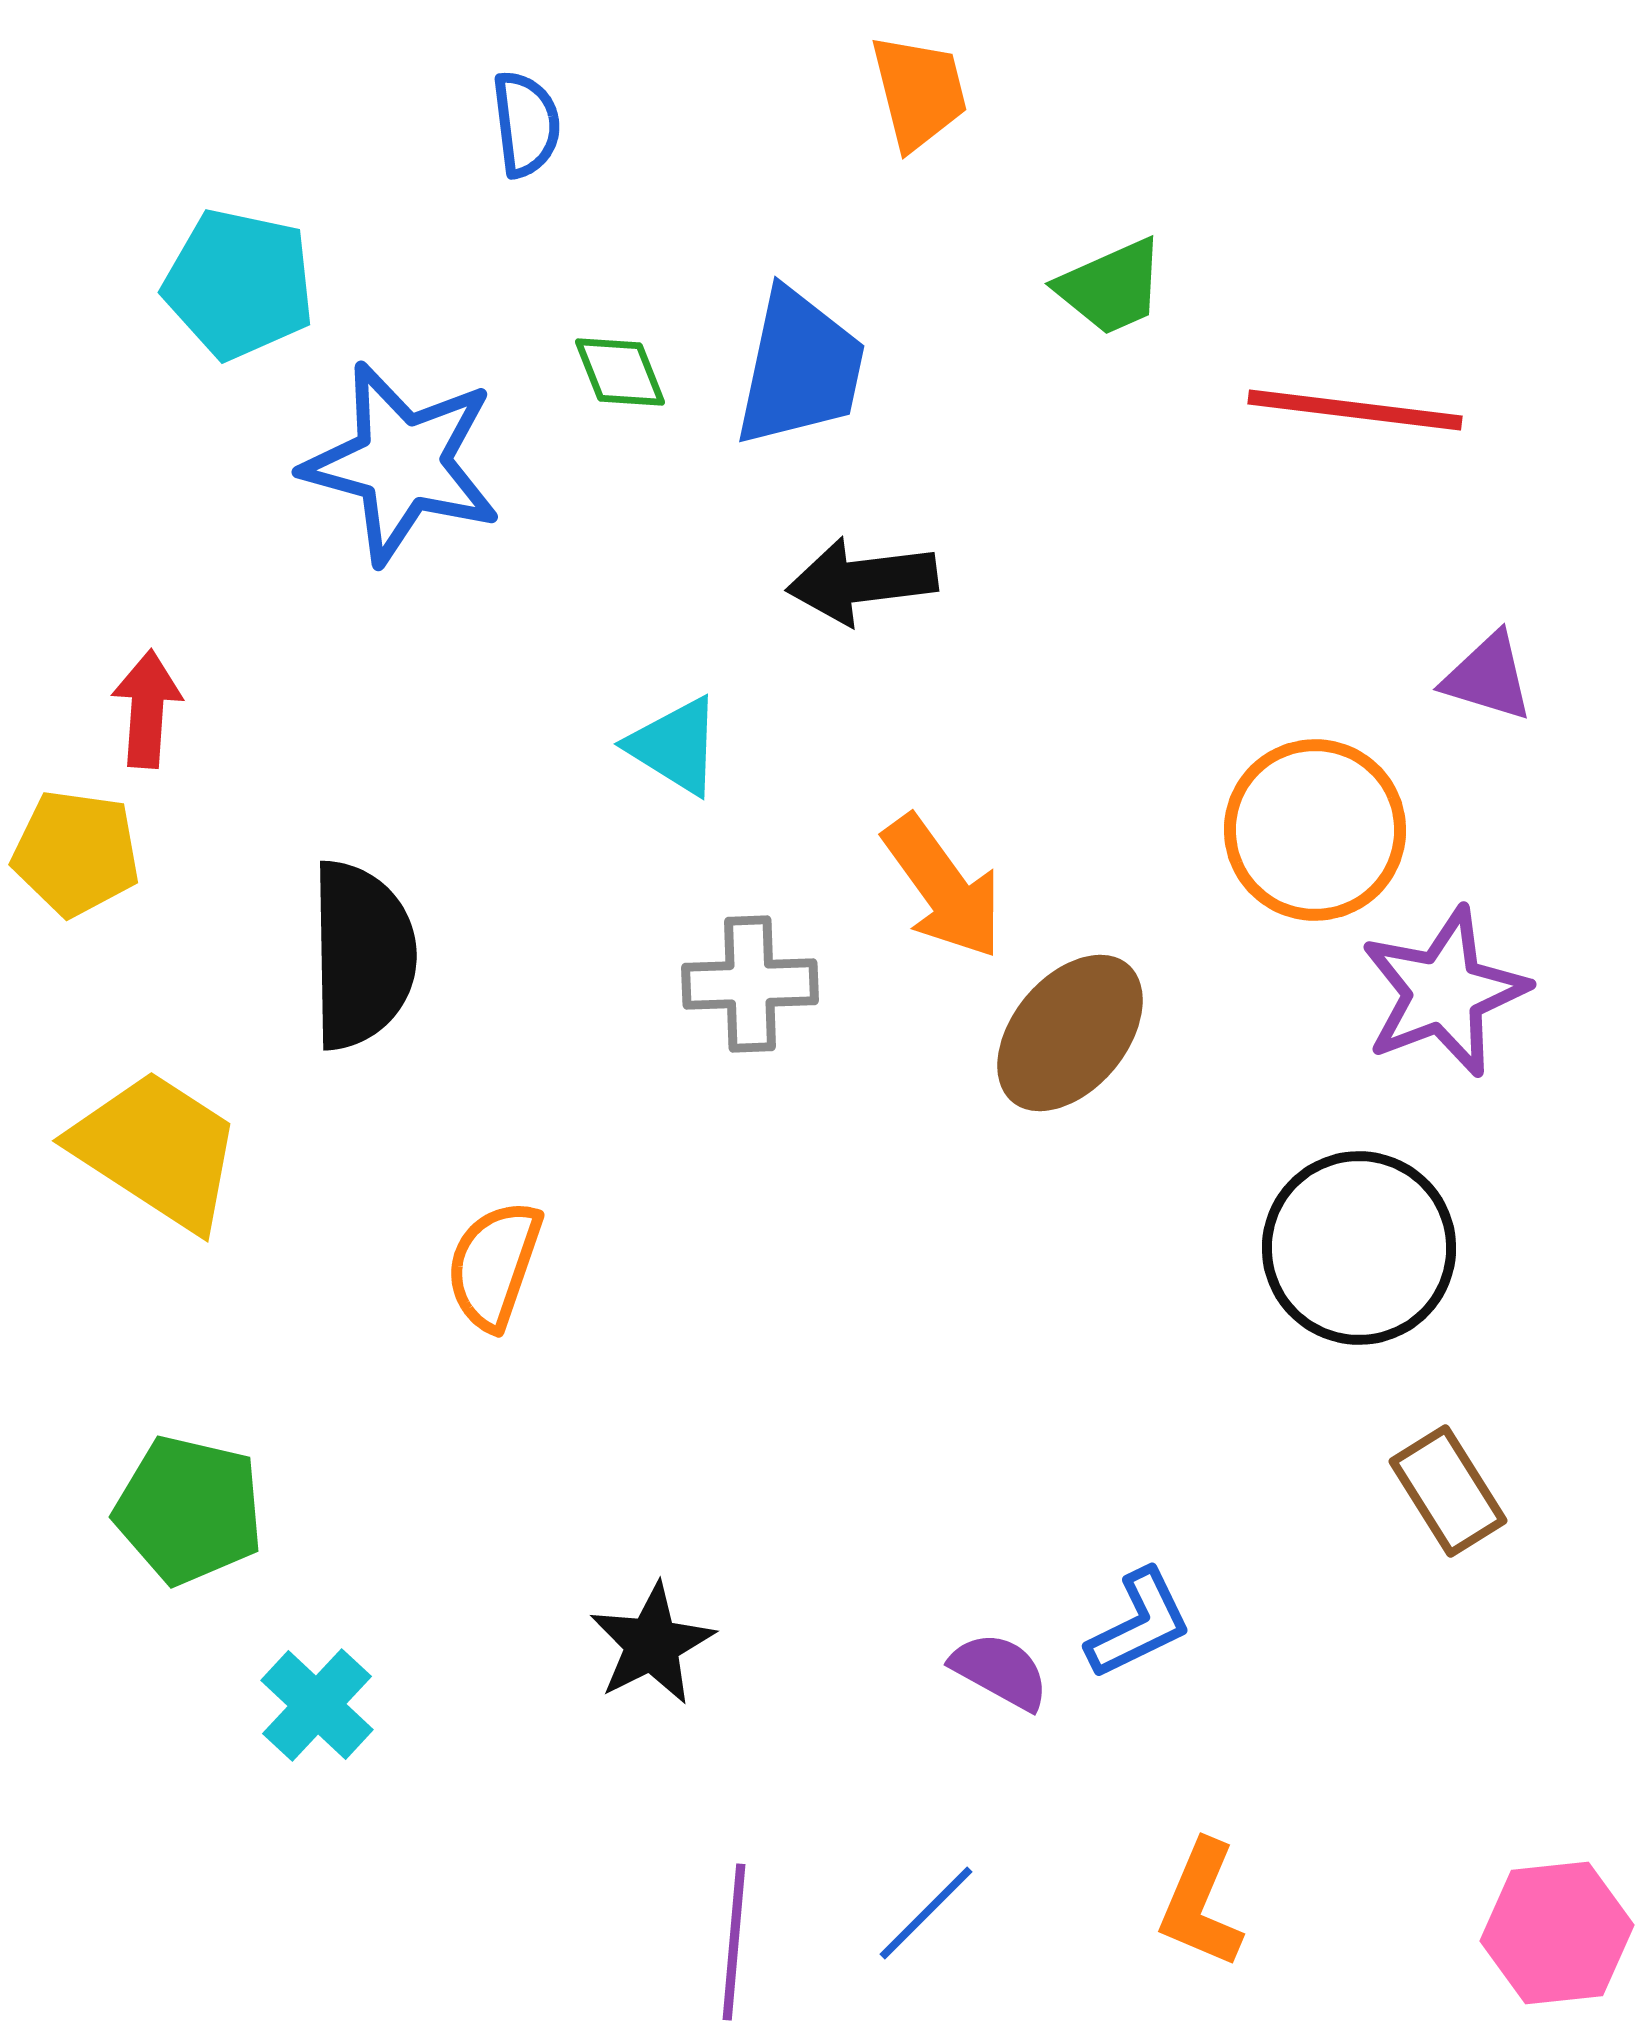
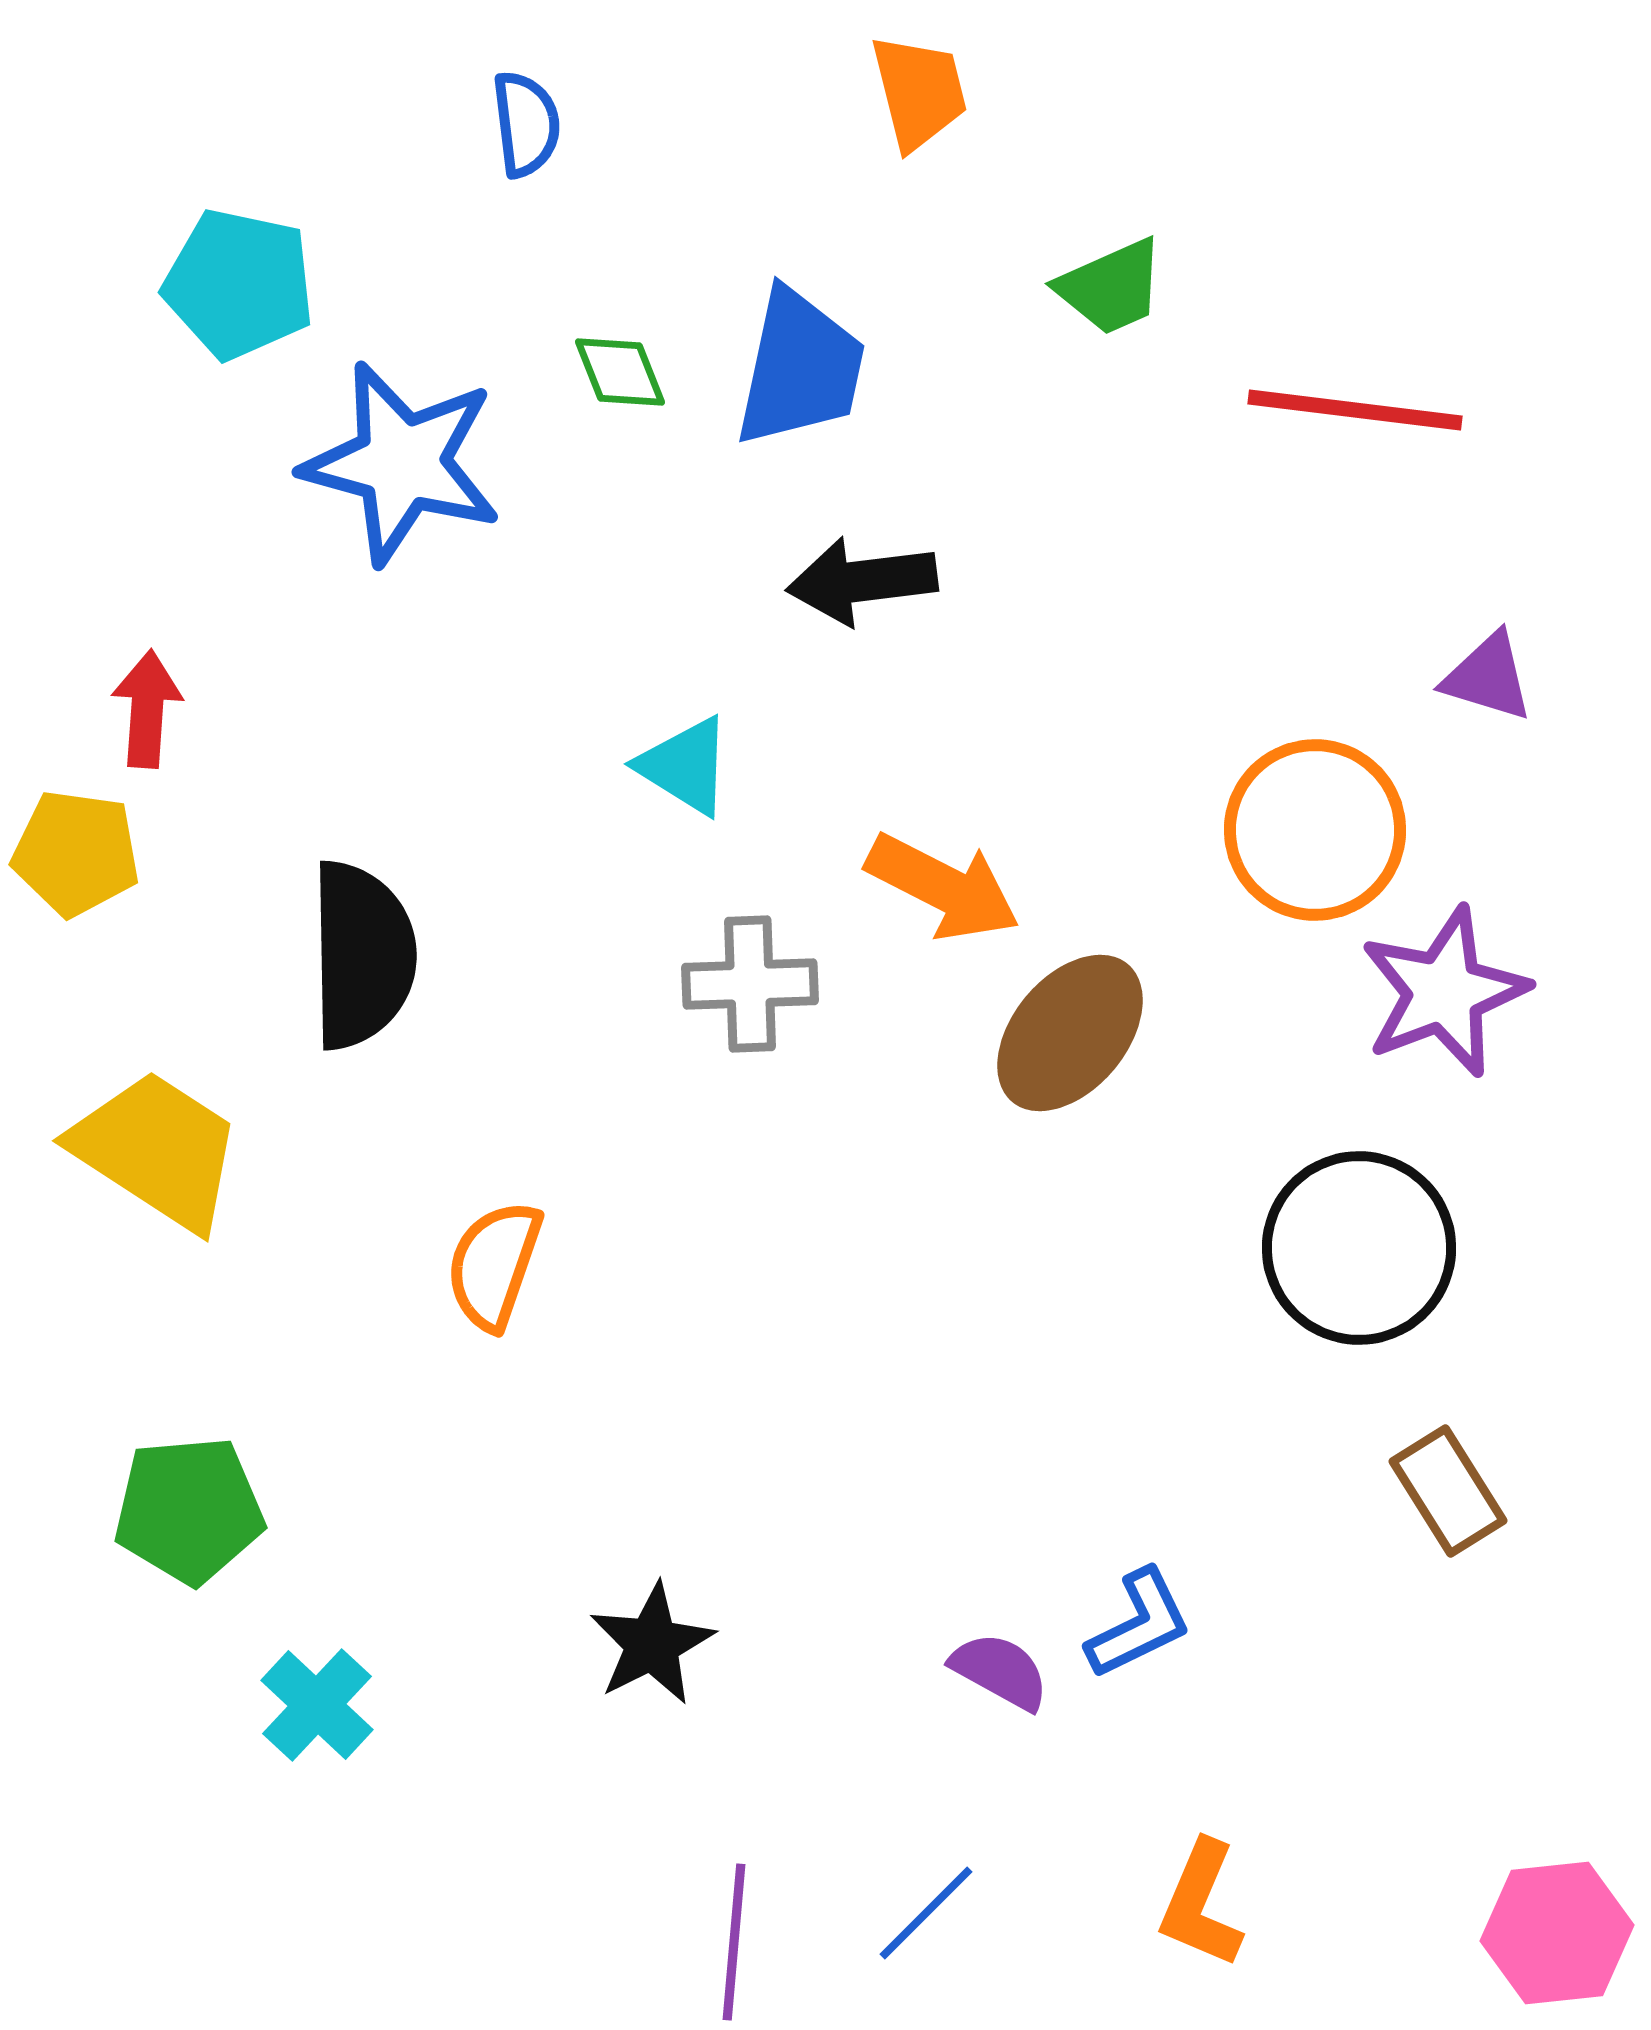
cyan triangle: moved 10 px right, 20 px down
orange arrow: rotated 27 degrees counterclockwise
green pentagon: rotated 18 degrees counterclockwise
